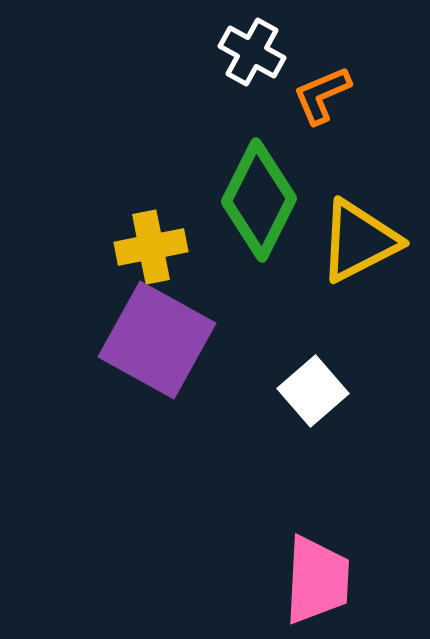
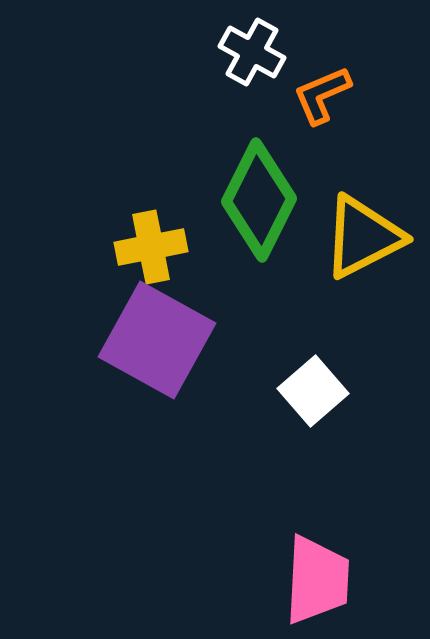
yellow triangle: moved 4 px right, 4 px up
